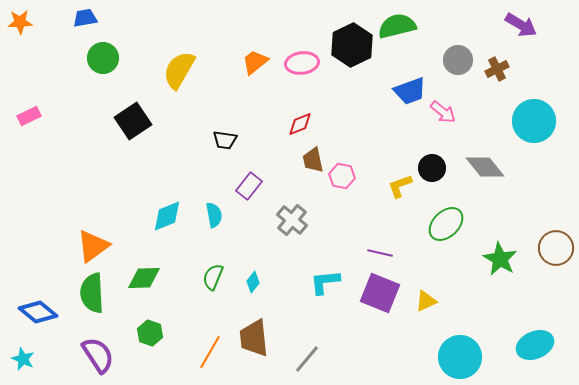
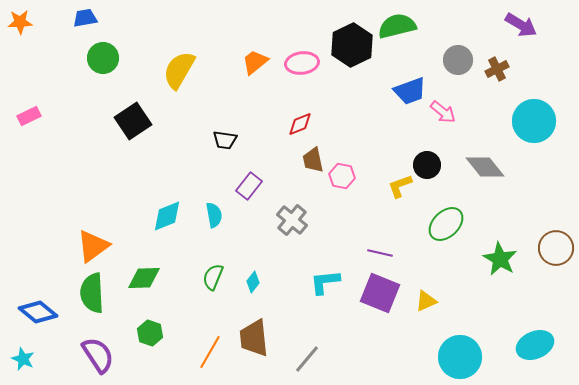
black circle at (432, 168): moved 5 px left, 3 px up
